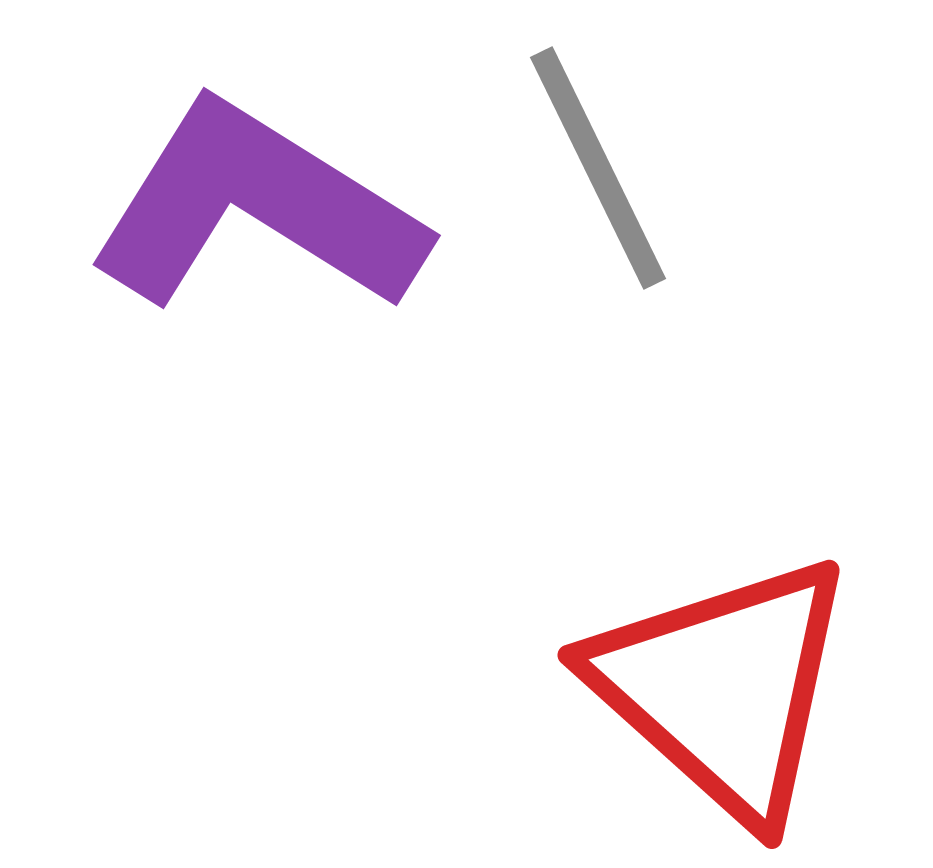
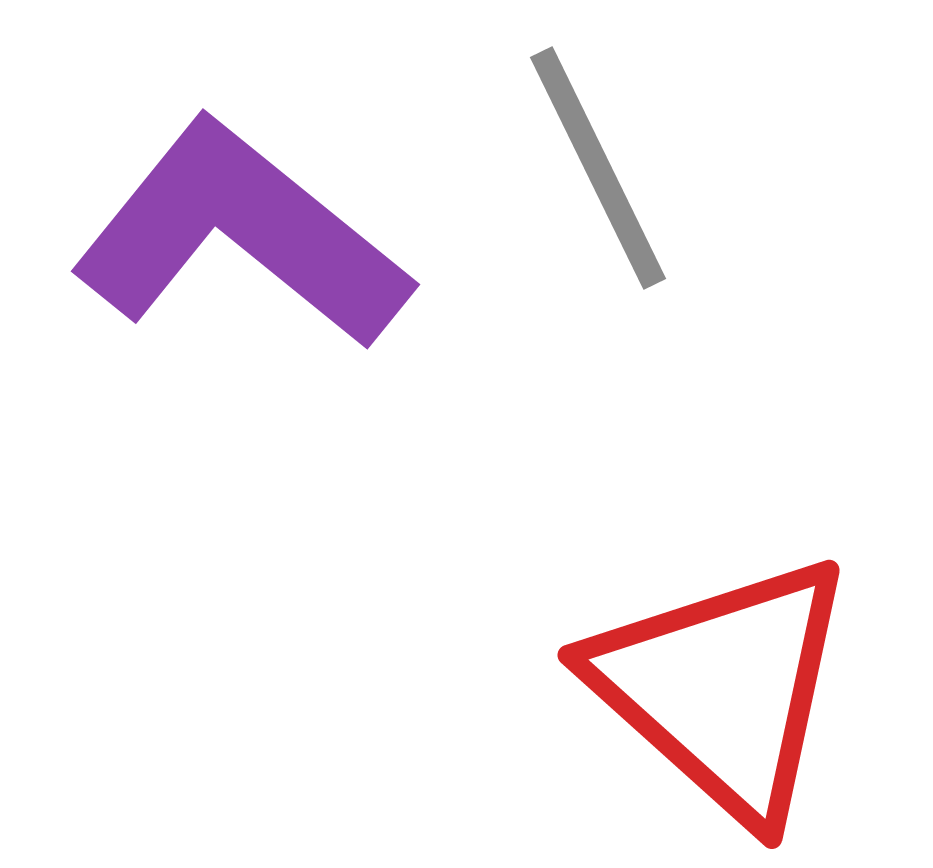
purple L-shape: moved 16 px left, 27 px down; rotated 7 degrees clockwise
